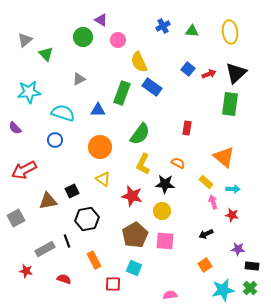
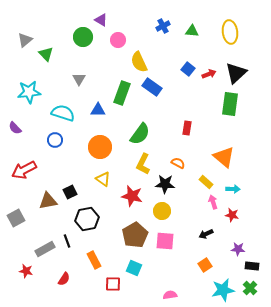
gray triangle at (79, 79): rotated 32 degrees counterclockwise
black square at (72, 191): moved 2 px left, 1 px down
red semicircle at (64, 279): rotated 104 degrees clockwise
